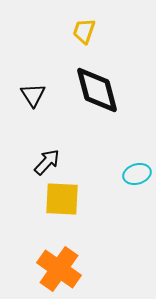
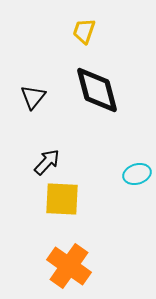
black triangle: moved 2 px down; rotated 12 degrees clockwise
orange cross: moved 10 px right, 3 px up
